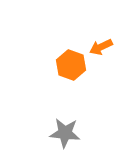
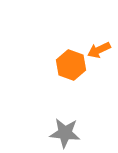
orange arrow: moved 2 px left, 3 px down
